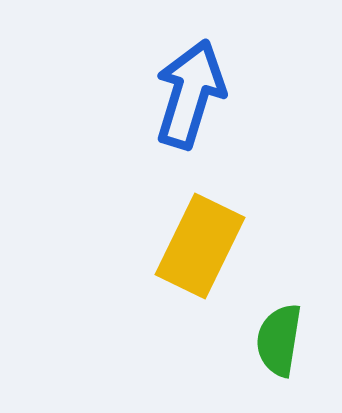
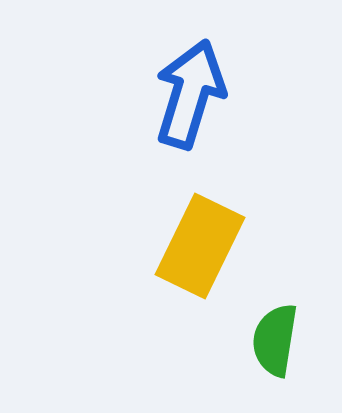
green semicircle: moved 4 px left
